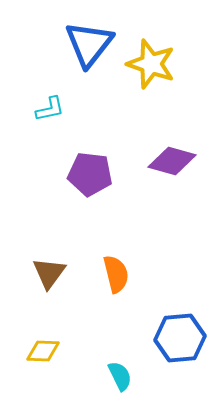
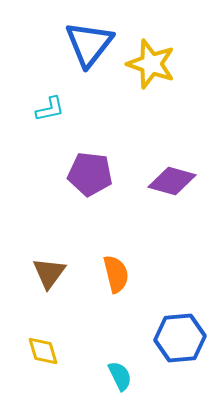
purple diamond: moved 20 px down
yellow diamond: rotated 72 degrees clockwise
